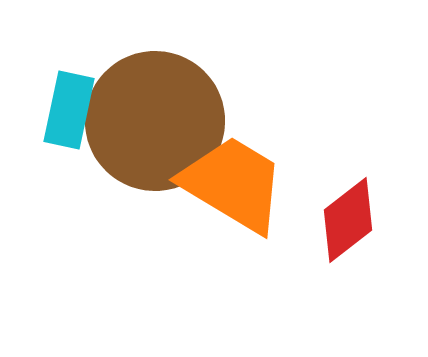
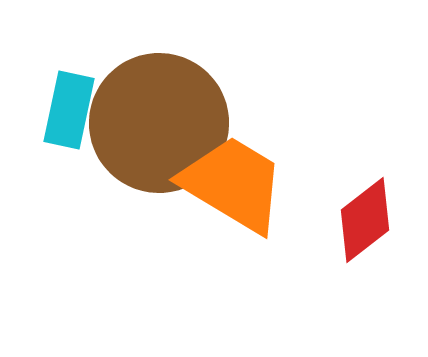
brown circle: moved 4 px right, 2 px down
red diamond: moved 17 px right
